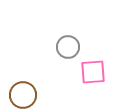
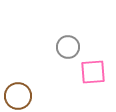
brown circle: moved 5 px left, 1 px down
